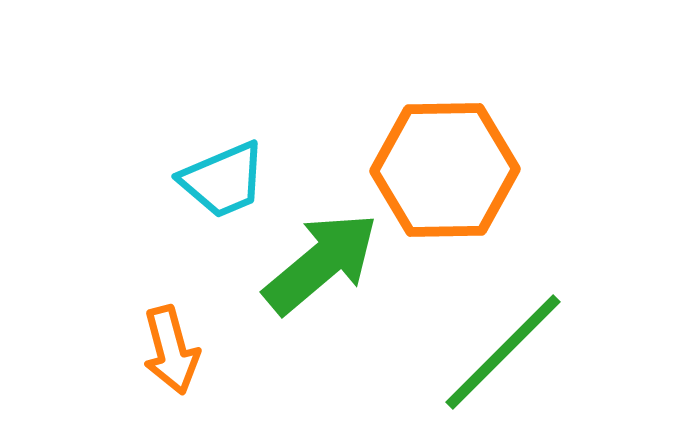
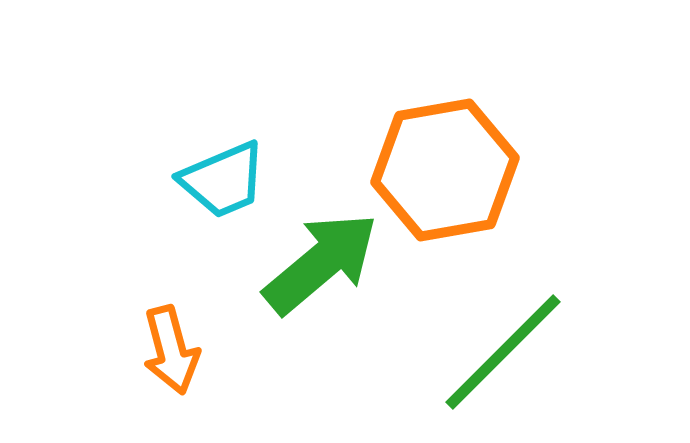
orange hexagon: rotated 9 degrees counterclockwise
